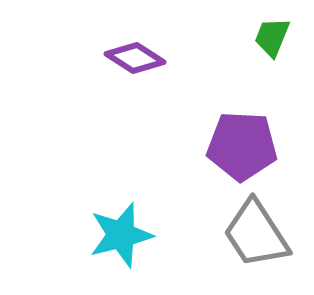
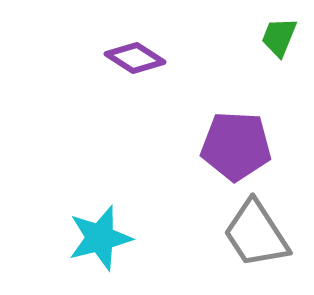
green trapezoid: moved 7 px right
purple pentagon: moved 6 px left
cyan star: moved 21 px left, 3 px down
